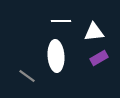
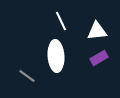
white line: rotated 66 degrees clockwise
white triangle: moved 3 px right, 1 px up
